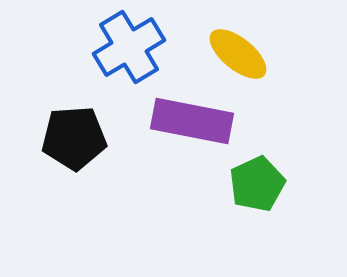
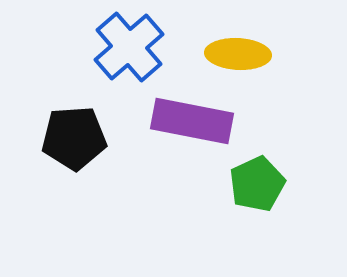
blue cross: rotated 10 degrees counterclockwise
yellow ellipse: rotated 36 degrees counterclockwise
